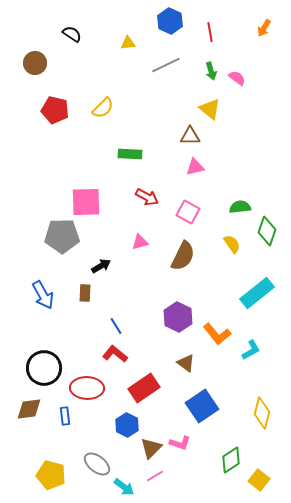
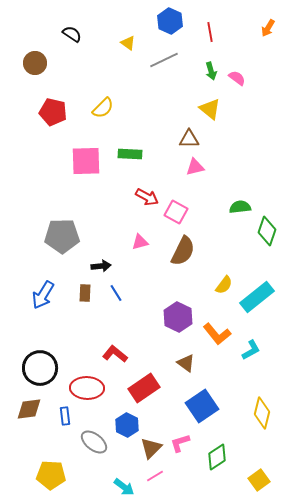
orange arrow at (264, 28): moved 4 px right
yellow triangle at (128, 43): rotated 42 degrees clockwise
gray line at (166, 65): moved 2 px left, 5 px up
red pentagon at (55, 110): moved 2 px left, 2 px down
brown triangle at (190, 136): moved 1 px left, 3 px down
pink square at (86, 202): moved 41 px up
pink square at (188, 212): moved 12 px left
yellow semicircle at (232, 244): moved 8 px left, 41 px down; rotated 72 degrees clockwise
brown semicircle at (183, 256): moved 5 px up
black arrow at (101, 266): rotated 24 degrees clockwise
cyan rectangle at (257, 293): moved 4 px down
blue arrow at (43, 295): rotated 60 degrees clockwise
blue line at (116, 326): moved 33 px up
black circle at (44, 368): moved 4 px left
pink L-shape at (180, 443): rotated 145 degrees clockwise
green diamond at (231, 460): moved 14 px left, 3 px up
gray ellipse at (97, 464): moved 3 px left, 22 px up
yellow pentagon at (51, 475): rotated 12 degrees counterclockwise
yellow square at (259, 480): rotated 15 degrees clockwise
